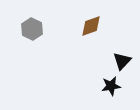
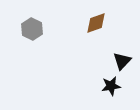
brown diamond: moved 5 px right, 3 px up
